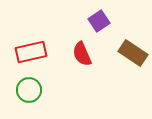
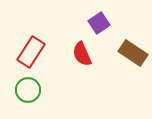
purple square: moved 2 px down
red rectangle: rotated 44 degrees counterclockwise
green circle: moved 1 px left
